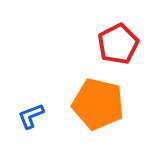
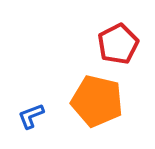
orange pentagon: moved 1 px left, 3 px up
